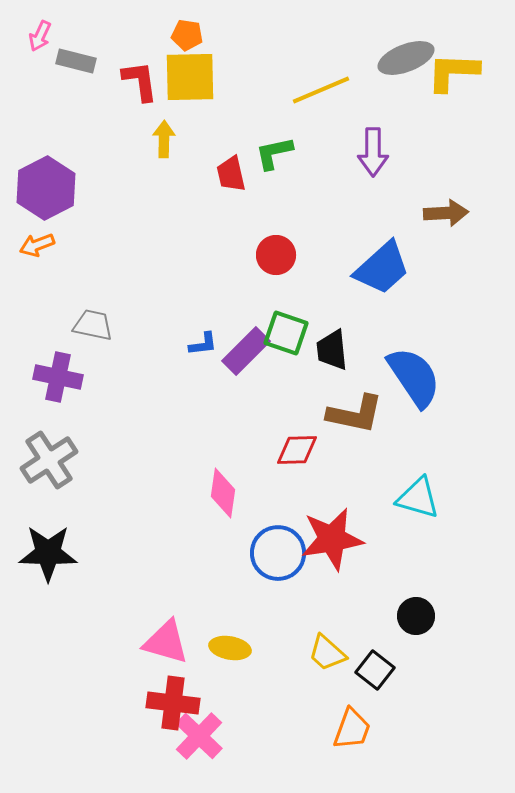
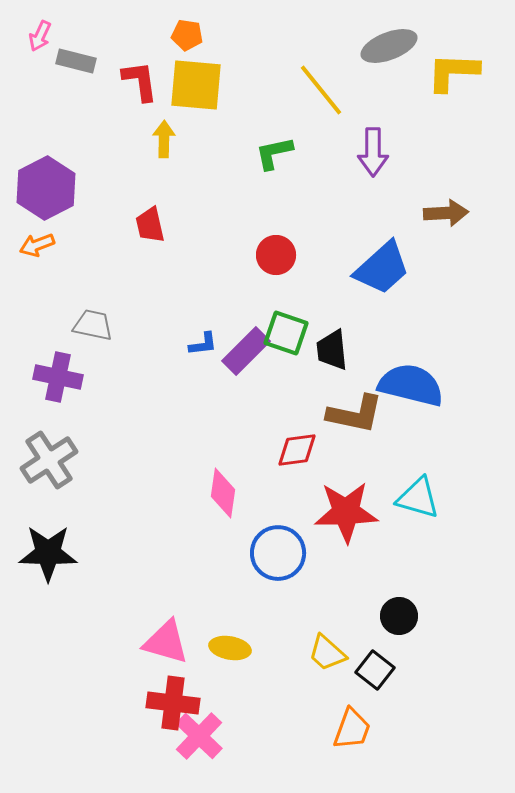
gray ellipse: moved 17 px left, 12 px up
yellow square: moved 6 px right, 8 px down; rotated 6 degrees clockwise
yellow line: rotated 74 degrees clockwise
red trapezoid: moved 81 px left, 51 px down
blue semicircle: moved 3 px left, 8 px down; rotated 42 degrees counterclockwise
red diamond: rotated 6 degrees counterclockwise
red star: moved 14 px right, 27 px up; rotated 8 degrees clockwise
black circle: moved 17 px left
